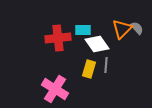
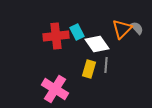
cyan rectangle: moved 6 px left, 2 px down; rotated 63 degrees clockwise
red cross: moved 2 px left, 2 px up
